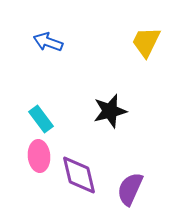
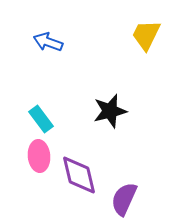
yellow trapezoid: moved 7 px up
purple semicircle: moved 6 px left, 10 px down
